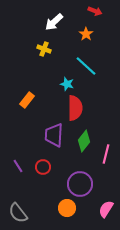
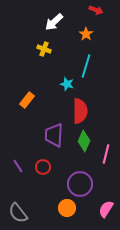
red arrow: moved 1 px right, 1 px up
cyan line: rotated 65 degrees clockwise
red semicircle: moved 5 px right, 3 px down
green diamond: rotated 15 degrees counterclockwise
